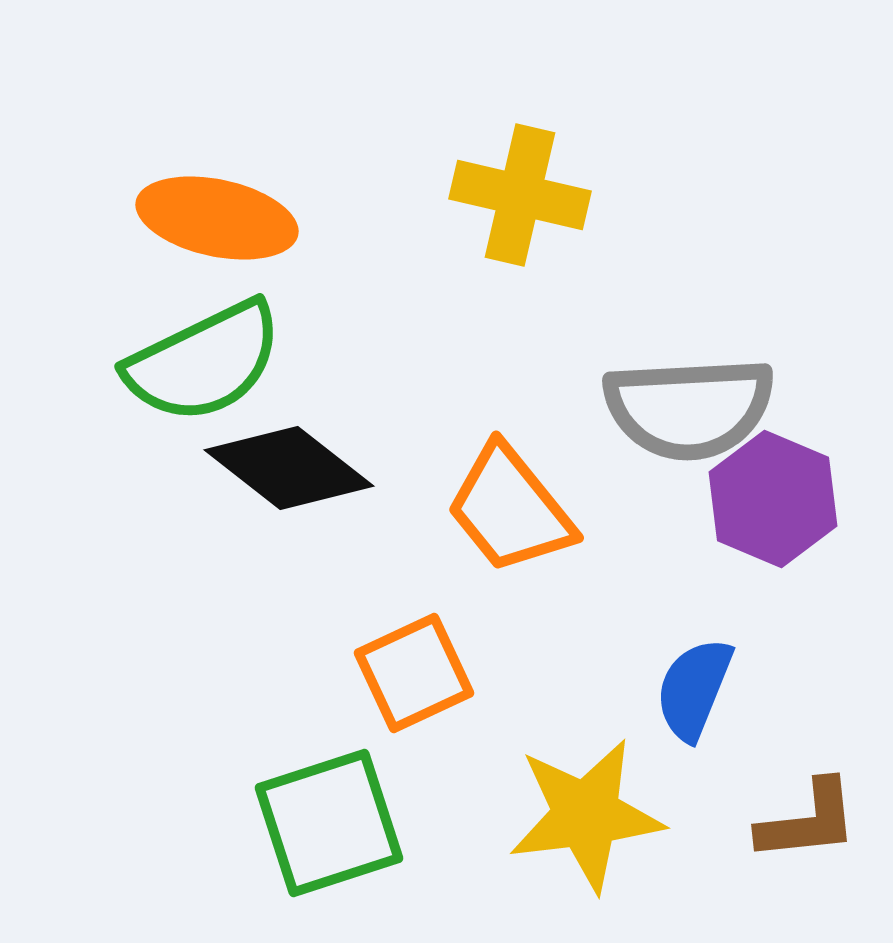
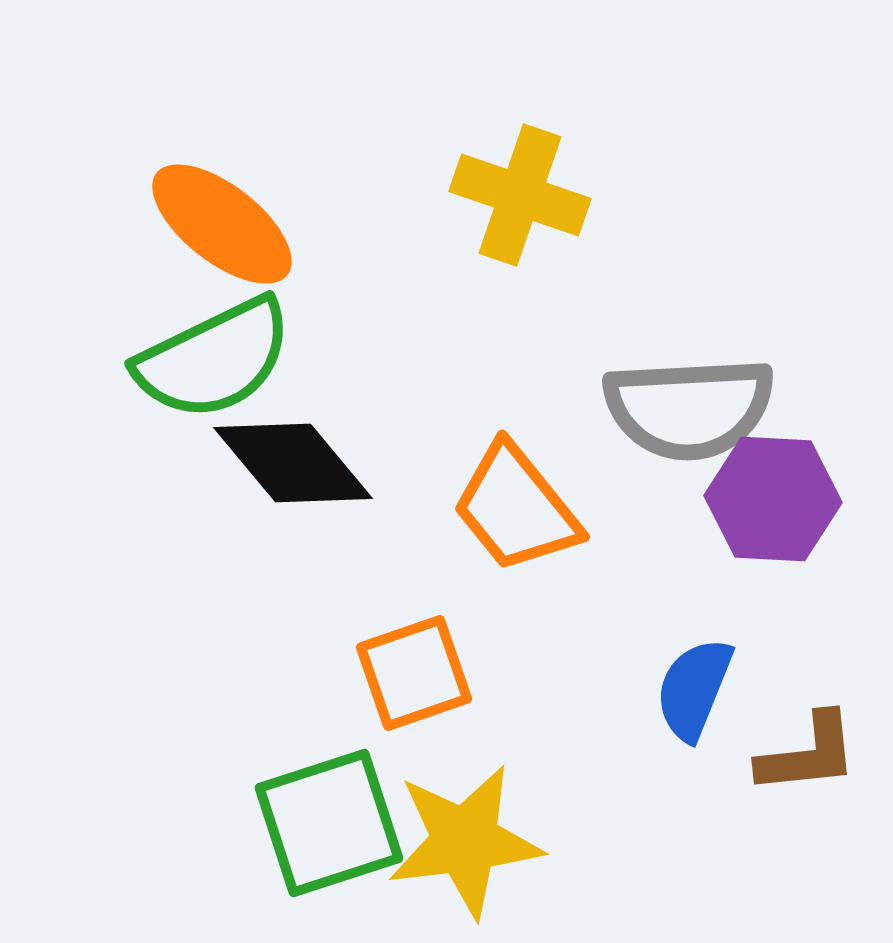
yellow cross: rotated 6 degrees clockwise
orange ellipse: moved 5 px right, 6 px down; rotated 26 degrees clockwise
green semicircle: moved 10 px right, 3 px up
black diamond: moved 4 px right, 5 px up; rotated 12 degrees clockwise
purple hexagon: rotated 20 degrees counterclockwise
orange trapezoid: moved 6 px right, 1 px up
orange square: rotated 6 degrees clockwise
yellow star: moved 121 px left, 26 px down
brown L-shape: moved 67 px up
